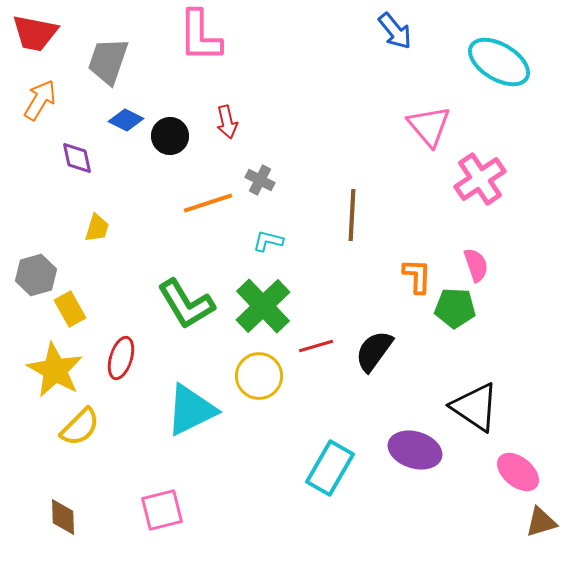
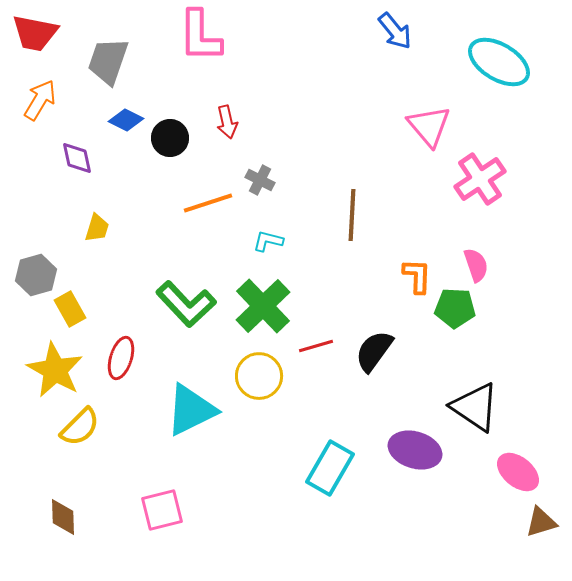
black circle: moved 2 px down
green L-shape: rotated 12 degrees counterclockwise
